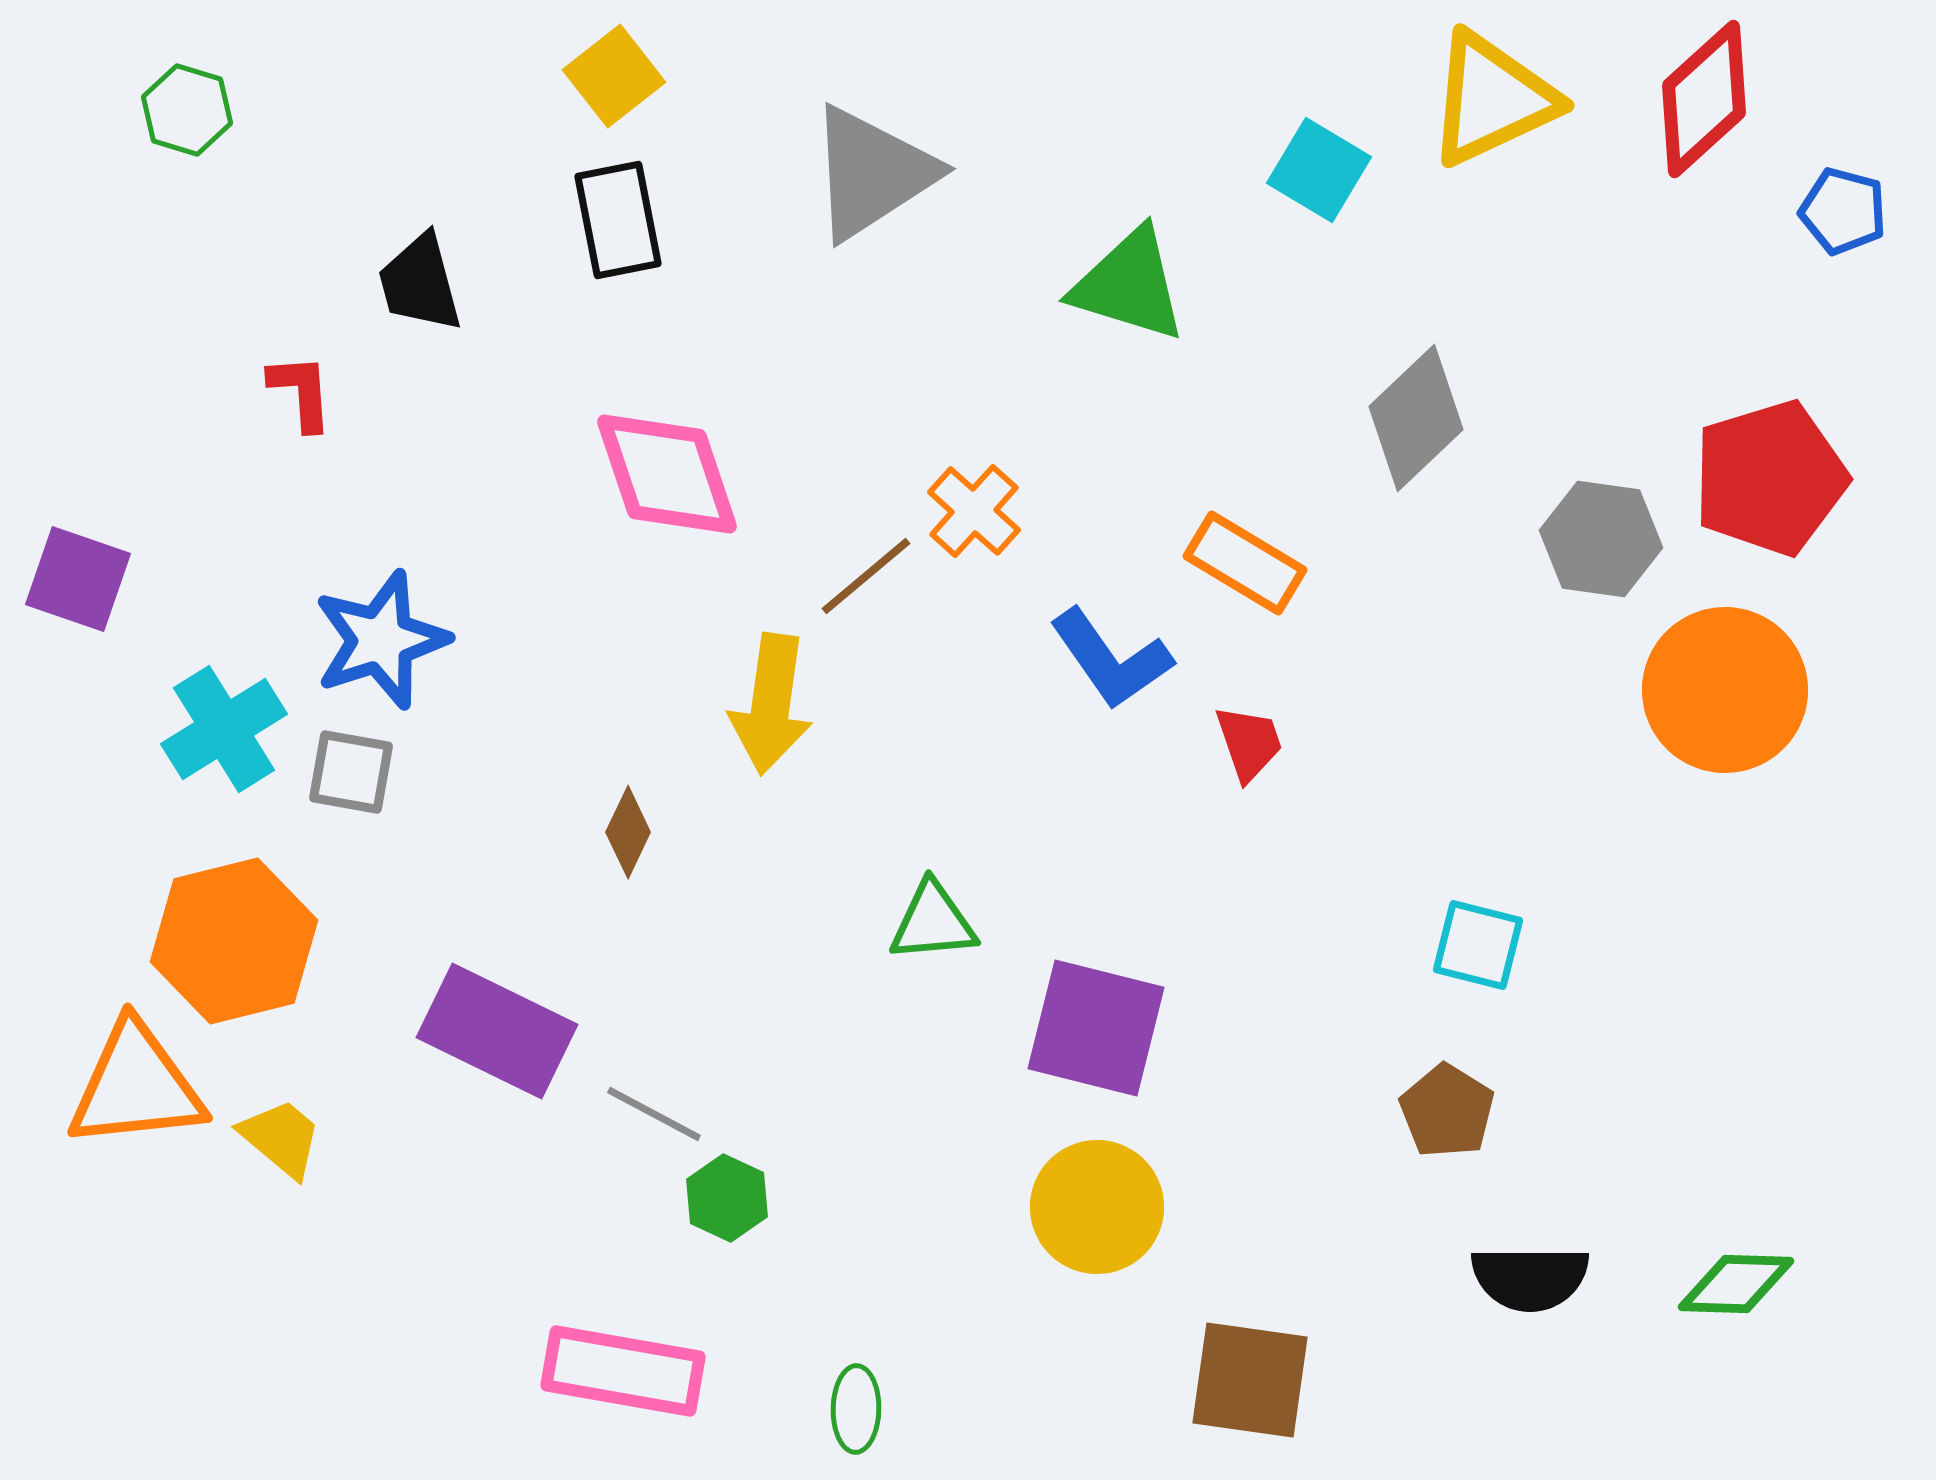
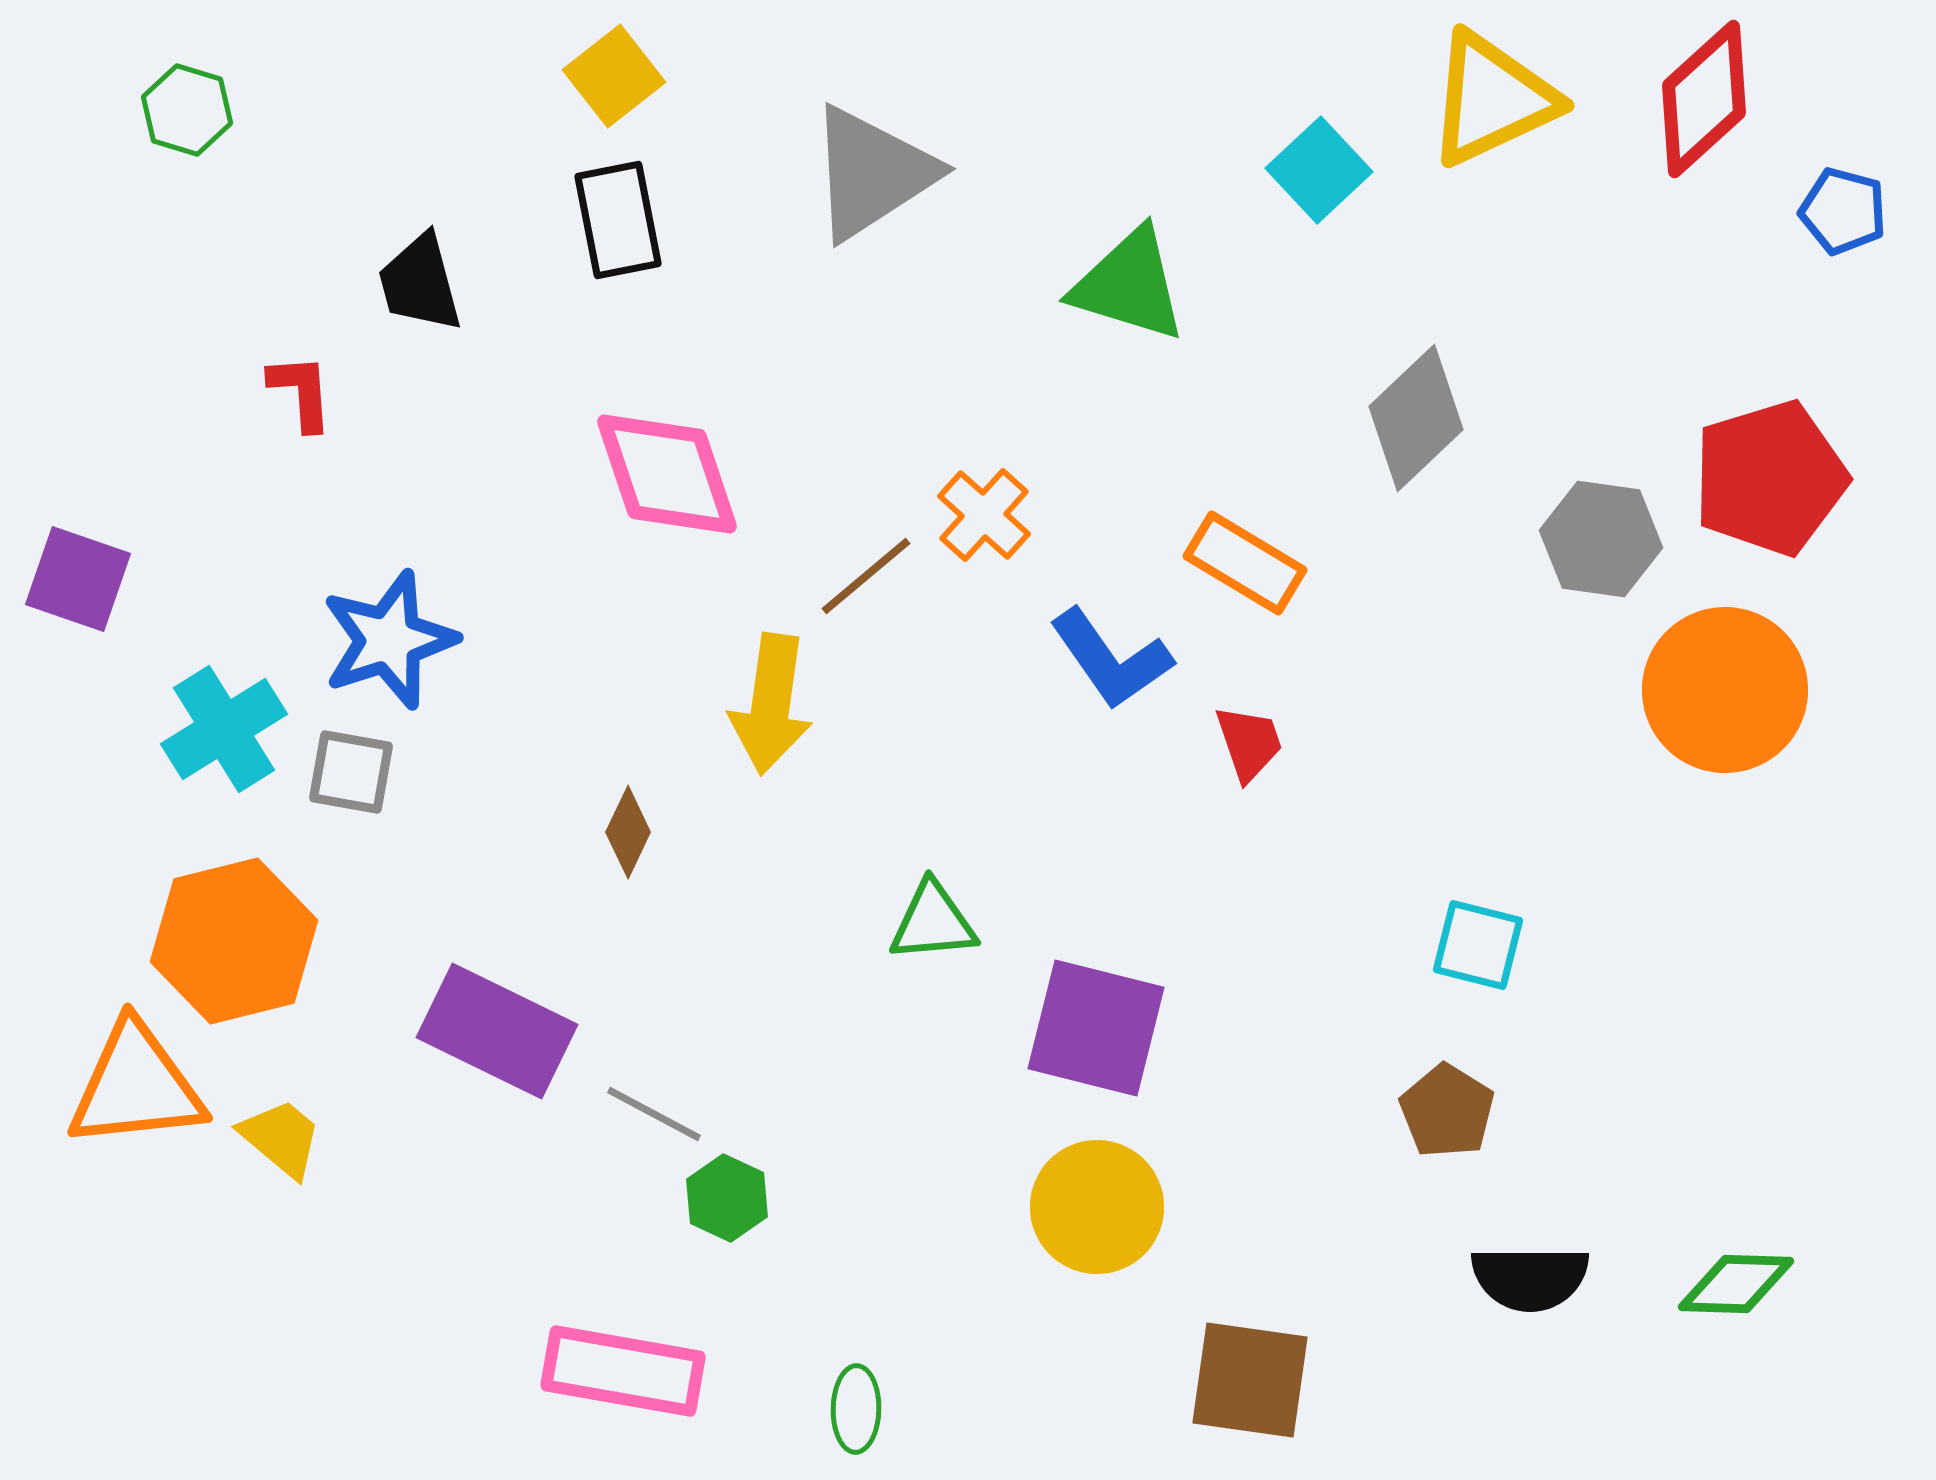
cyan square at (1319, 170): rotated 16 degrees clockwise
orange cross at (974, 511): moved 10 px right, 4 px down
blue star at (381, 640): moved 8 px right
